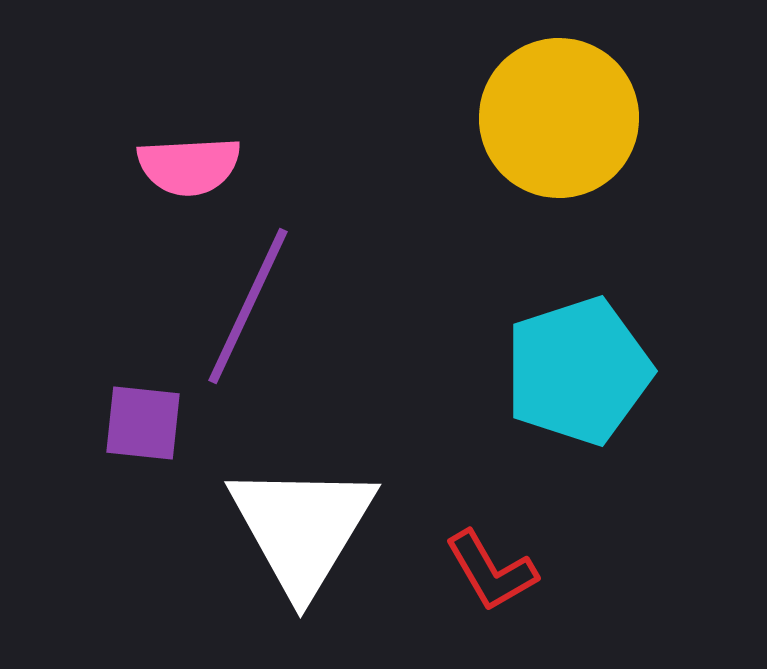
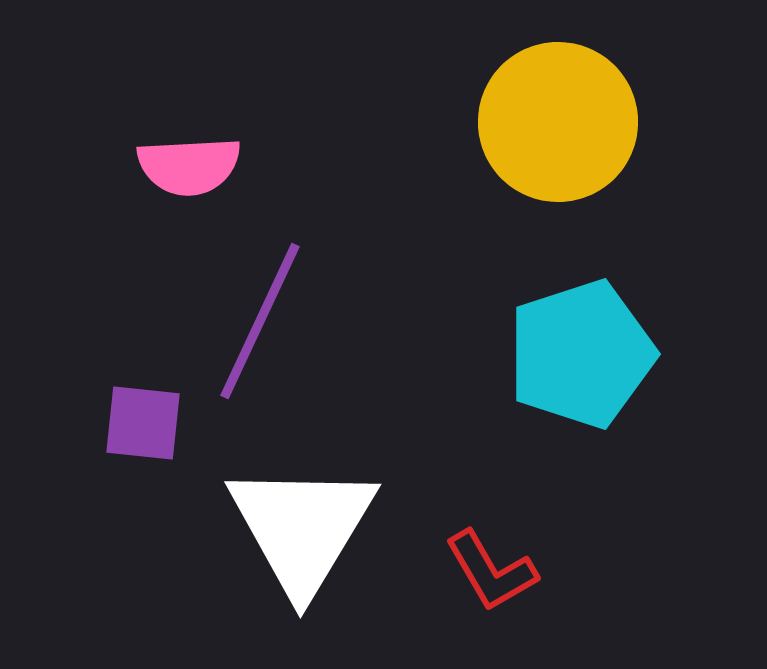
yellow circle: moved 1 px left, 4 px down
purple line: moved 12 px right, 15 px down
cyan pentagon: moved 3 px right, 17 px up
